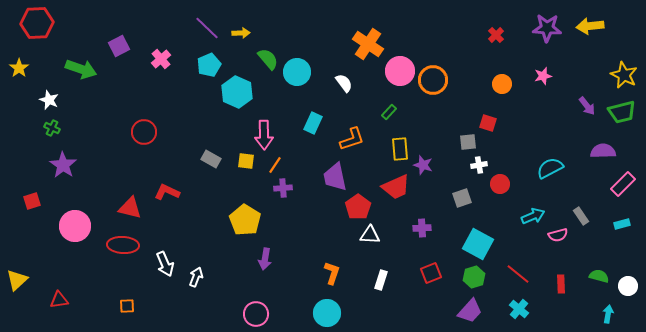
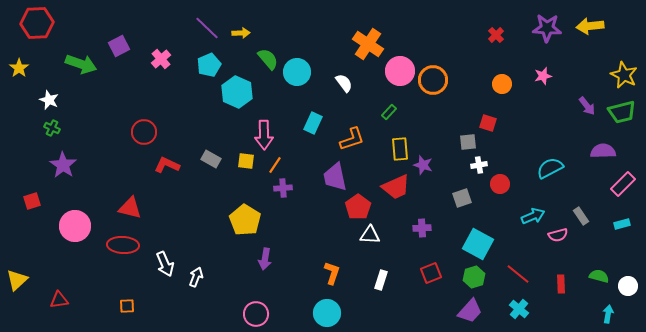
green arrow at (81, 69): moved 5 px up
red L-shape at (167, 192): moved 27 px up
